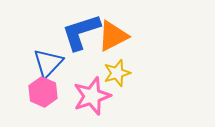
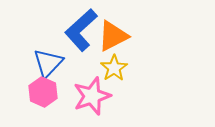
blue L-shape: moved 2 px up; rotated 24 degrees counterclockwise
yellow star: moved 3 px left, 5 px up; rotated 16 degrees counterclockwise
